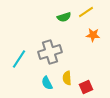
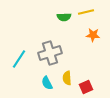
yellow line: rotated 21 degrees clockwise
green semicircle: rotated 16 degrees clockwise
gray cross: moved 1 px down
